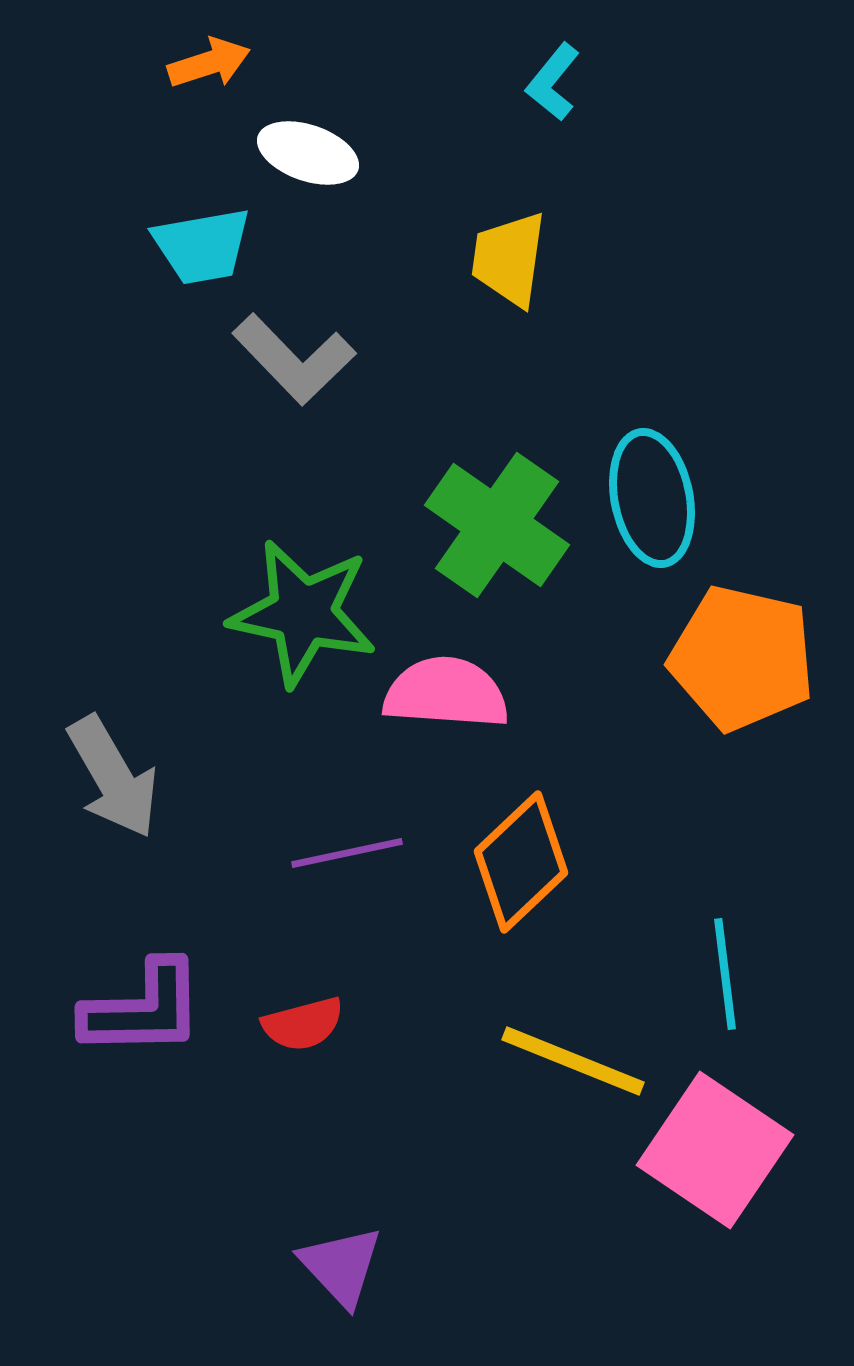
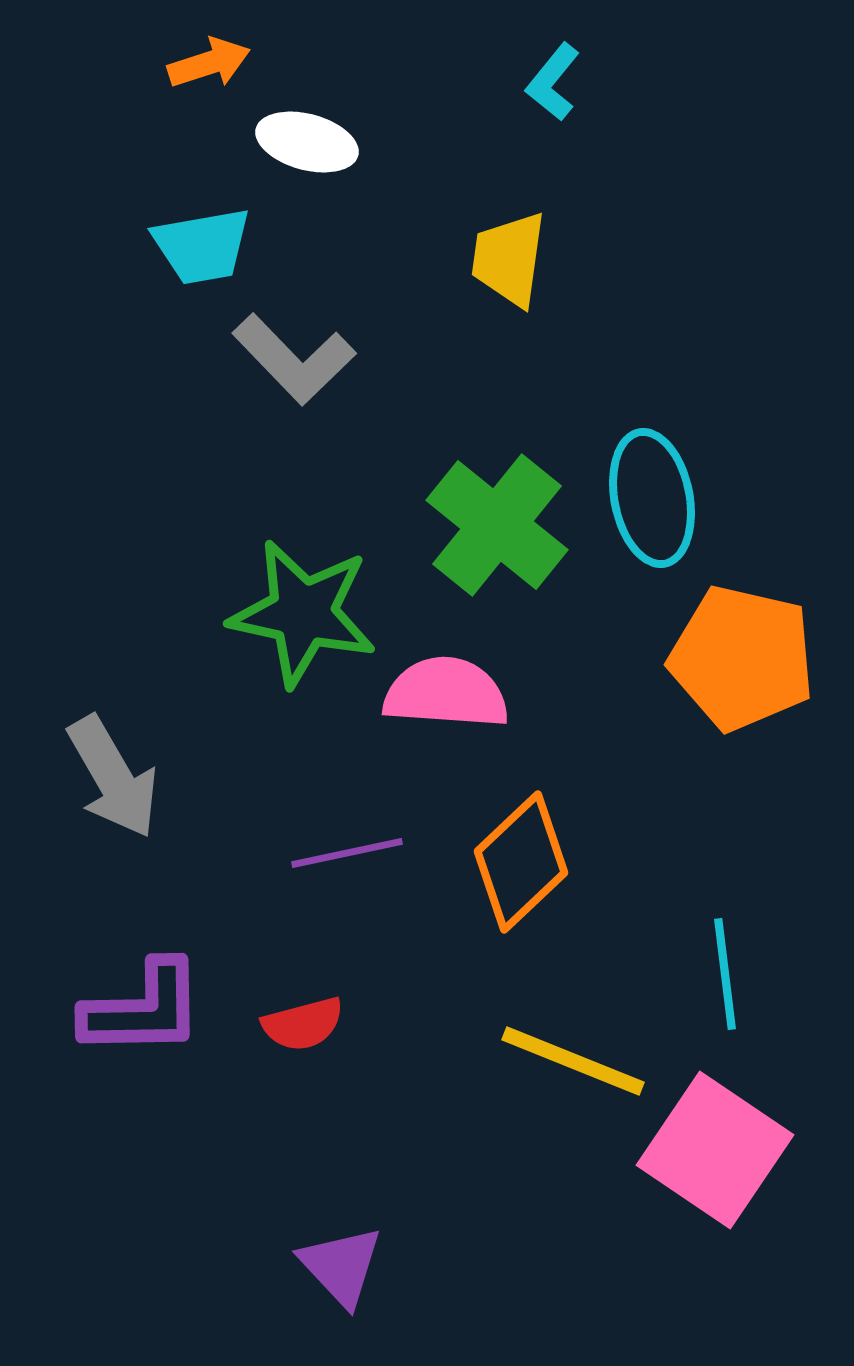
white ellipse: moved 1 px left, 11 px up; rotated 4 degrees counterclockwise
green cross: rotated 4 degrees clockwise
